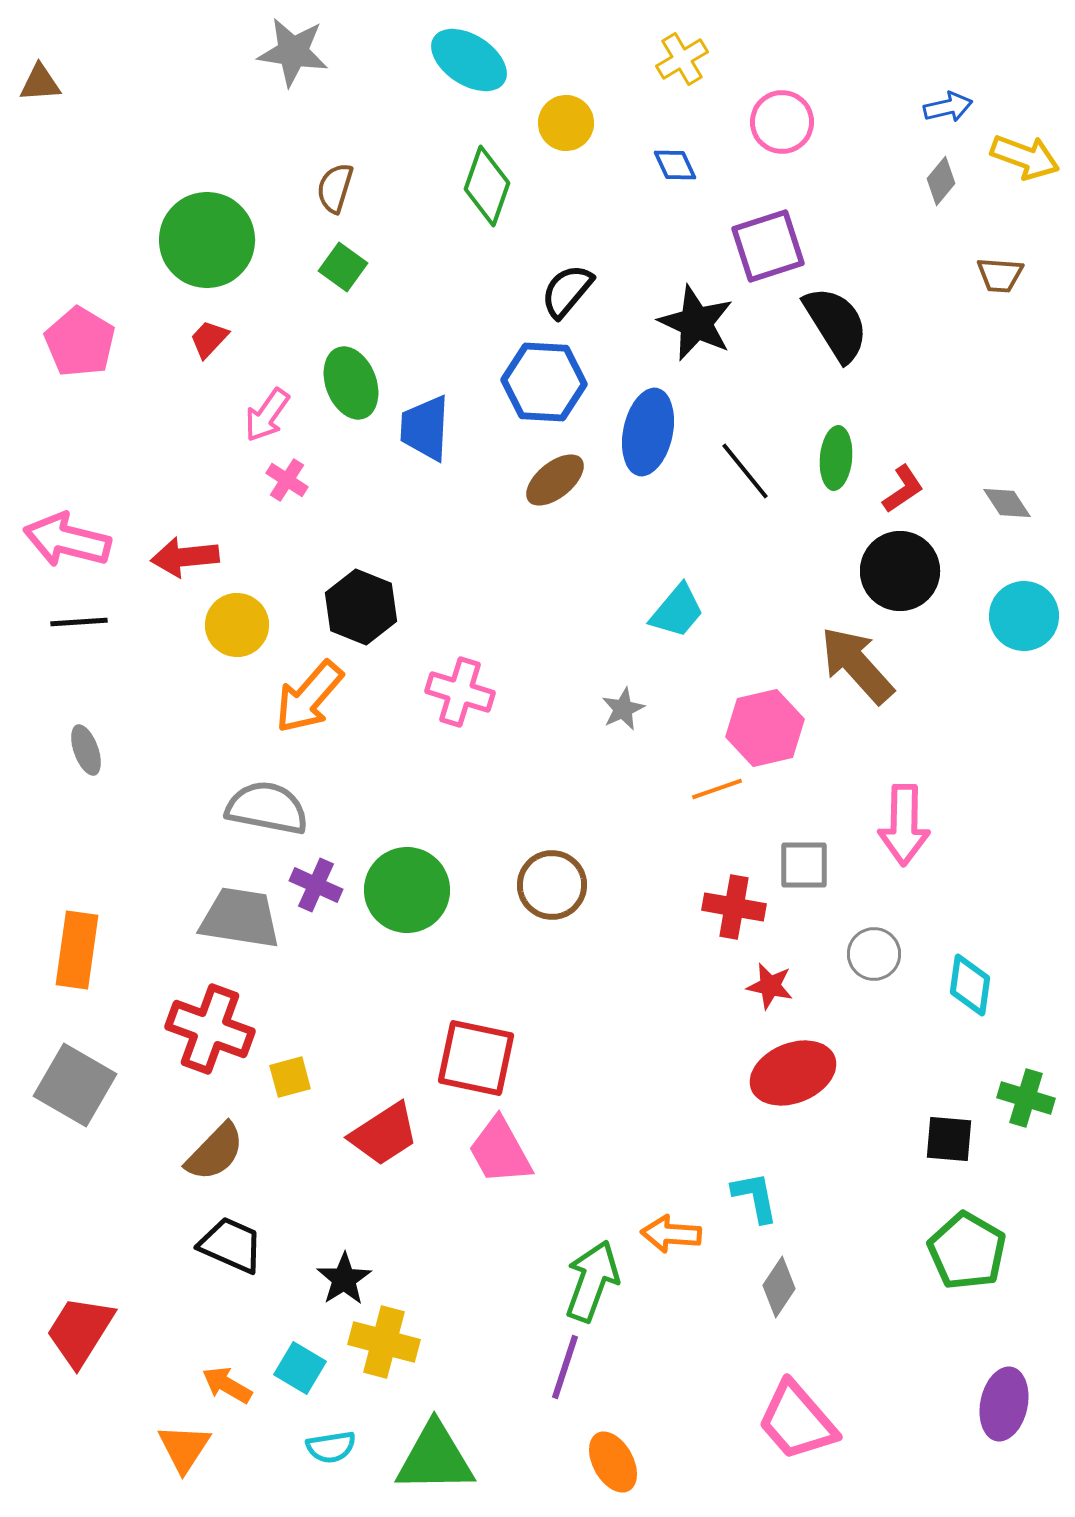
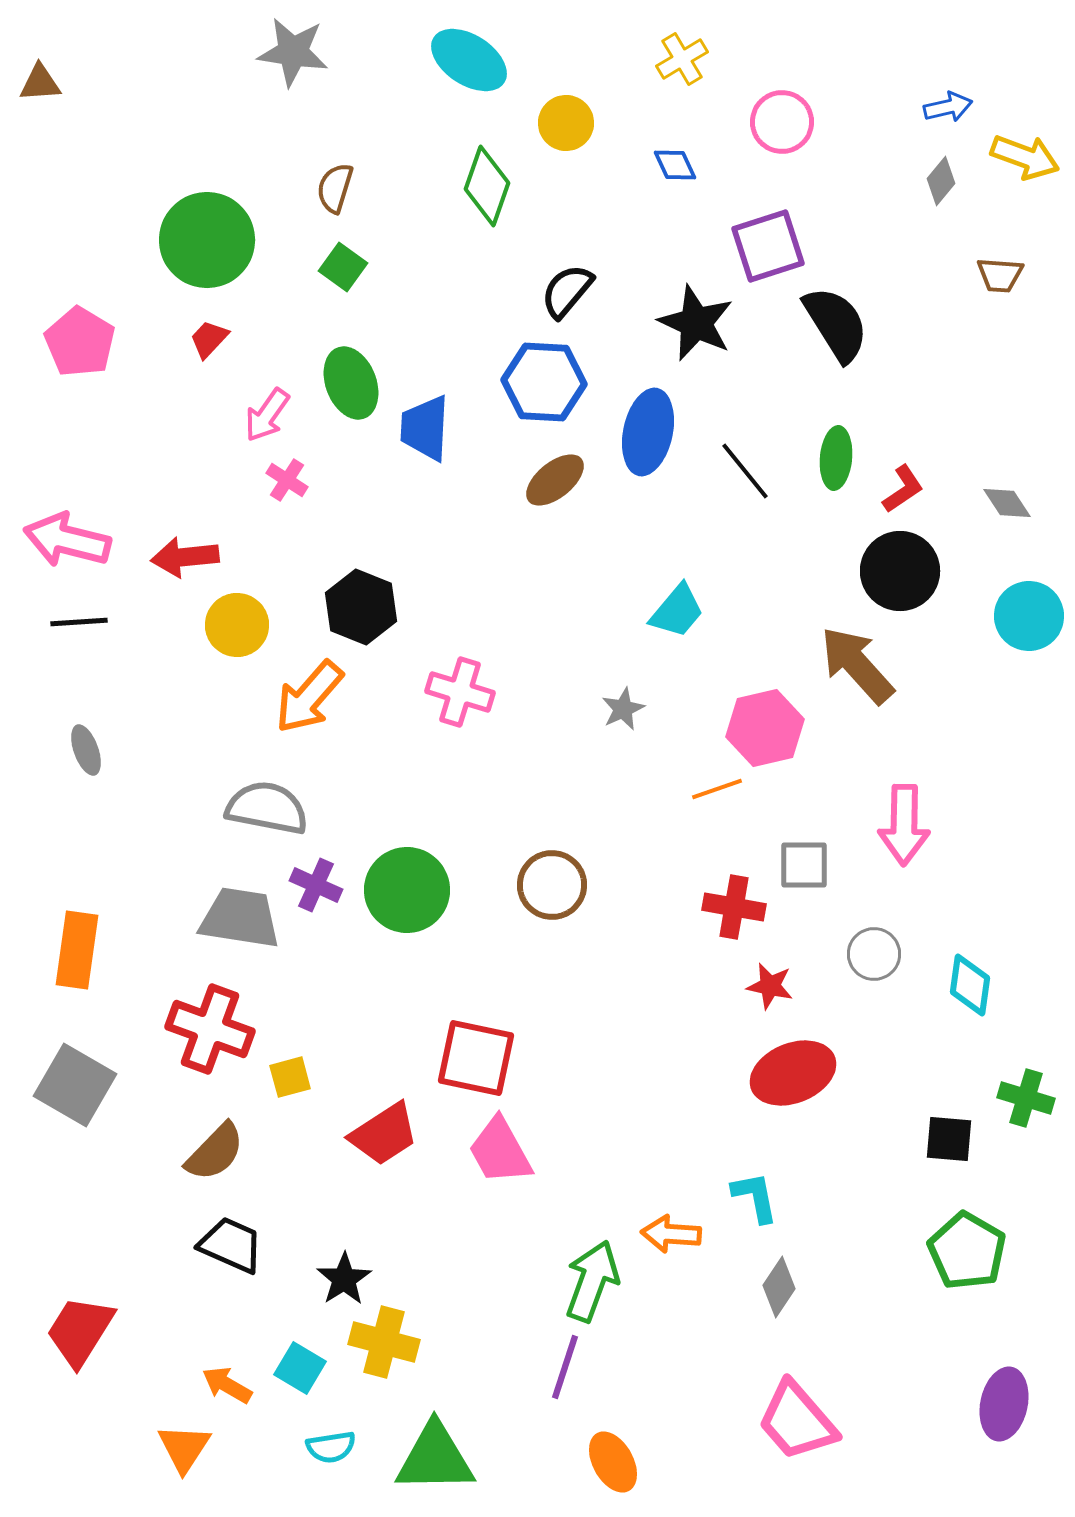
cyan circle at (1024, 616): moved 5 px right
